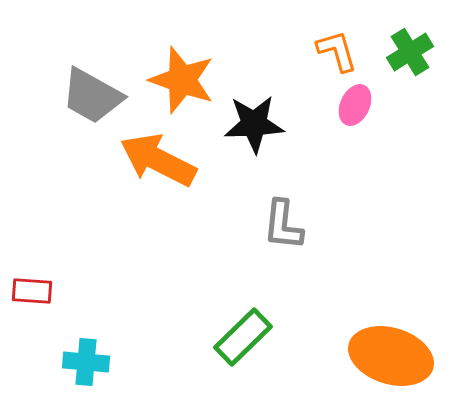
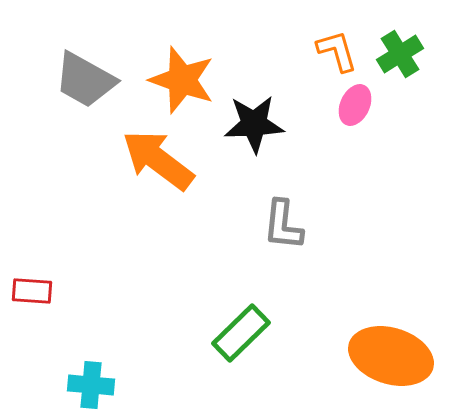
green cross: moved 10 px left, 2 px down
gray trapezoid: moved 7 px left, 16 px up
orange arrow: rotated 10 degrees clockwise
green rectangle: moved 2 px left, 4 px up
cyan cross: moved 5 px right, 23 px down
